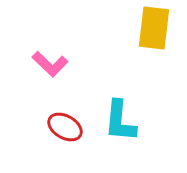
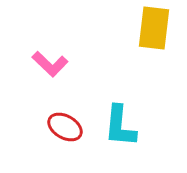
cyan L-shape: moved 5 px down
